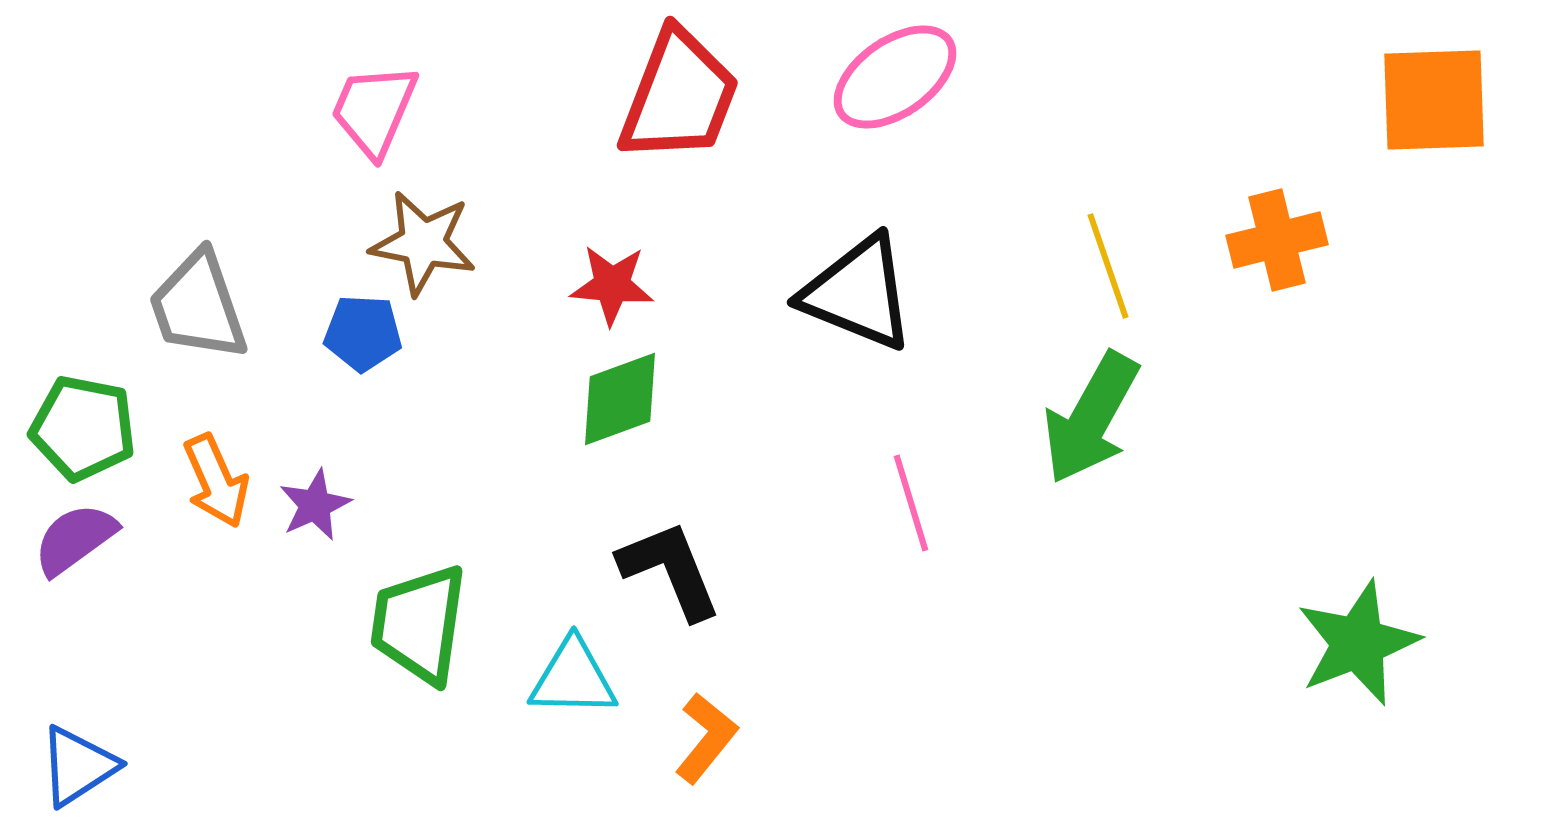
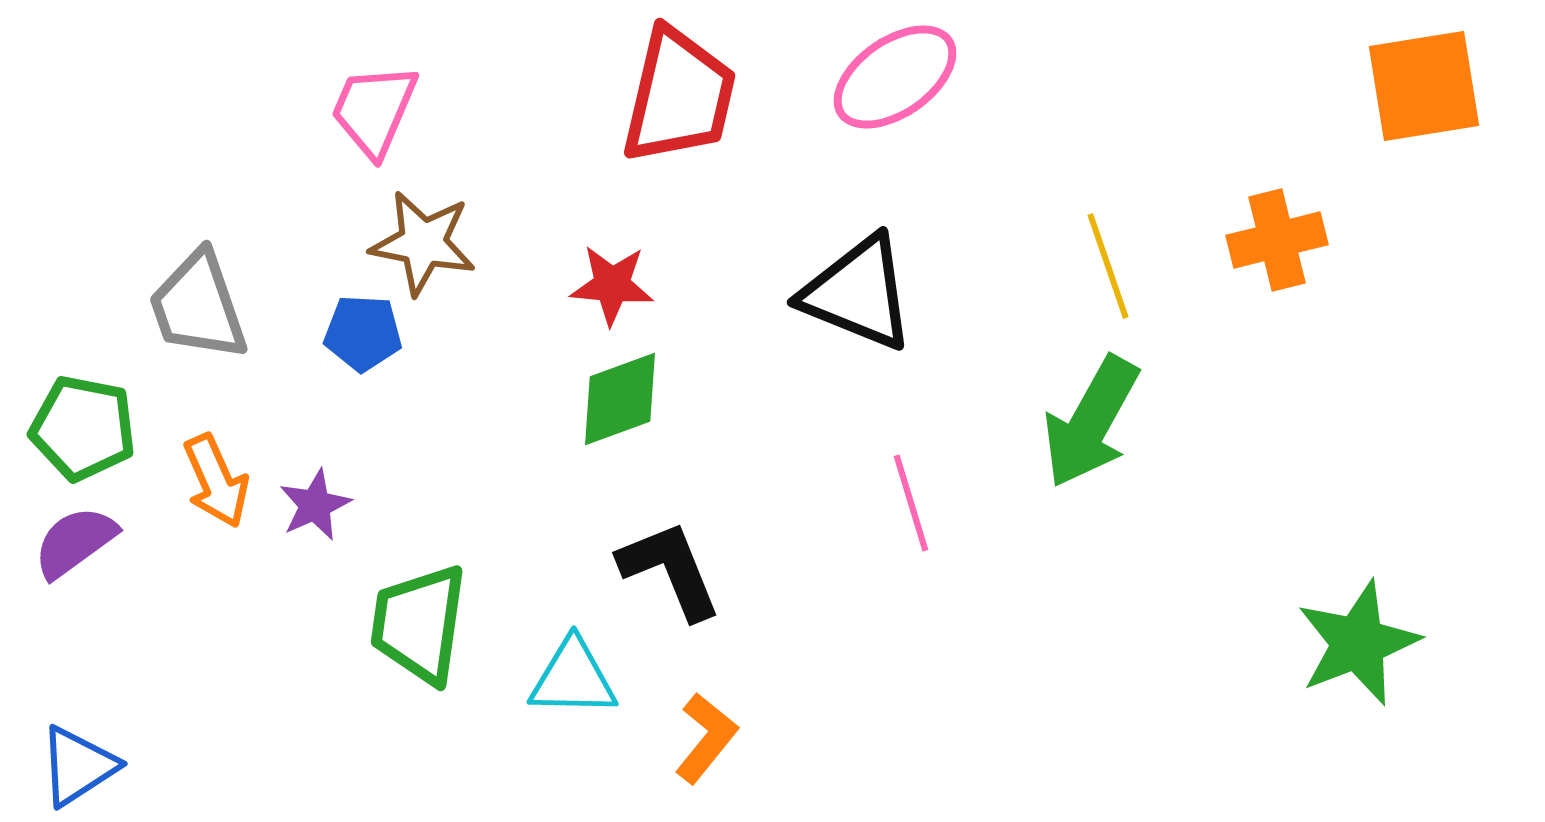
red trapezoid: rotated 8 degrees counterclockwise
orange square: moved 10 px left, 14 px up; rotated 7 degrees counterclockwise
green arrow: moved 4 px down
purple semicircle: moved 3 px down
